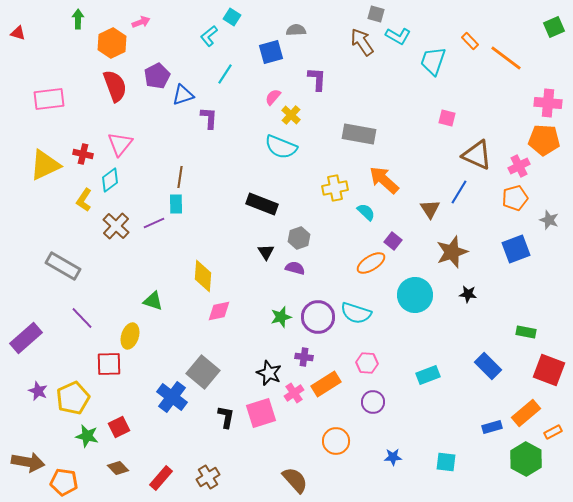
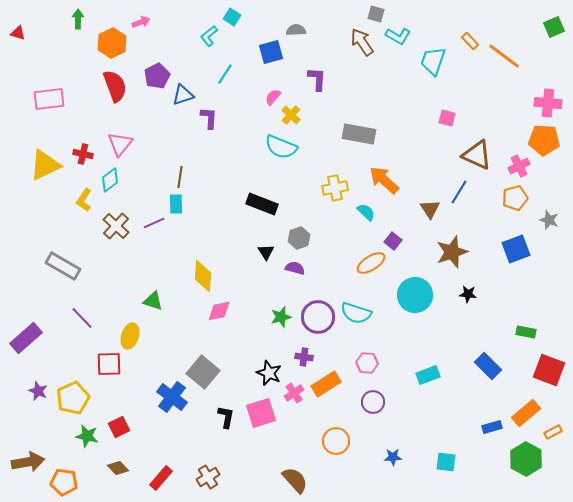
orange line at (506, 58): moved 2 px left, 2 px up
brown arrow at (28, 462): rotated 20 degrees counterclockwise
